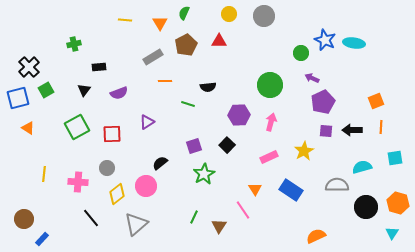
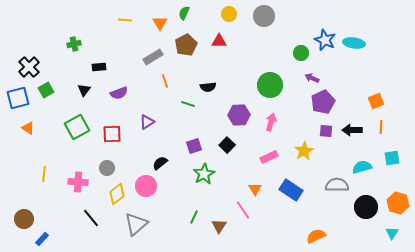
orange line at (165, 81): rotated 72 degrees clockwise
cyan square at (395, 158): moved 3 px left
